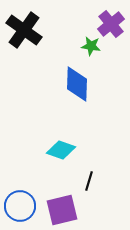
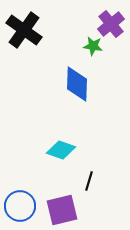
green star: moved 2 px right
